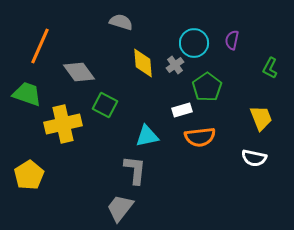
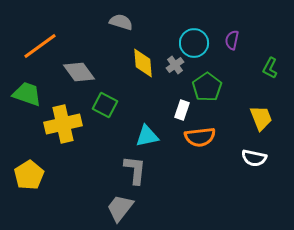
orange line: rotated 30 degrees clockwise
white rectangle: rotated 54 degrees counterclockwise
